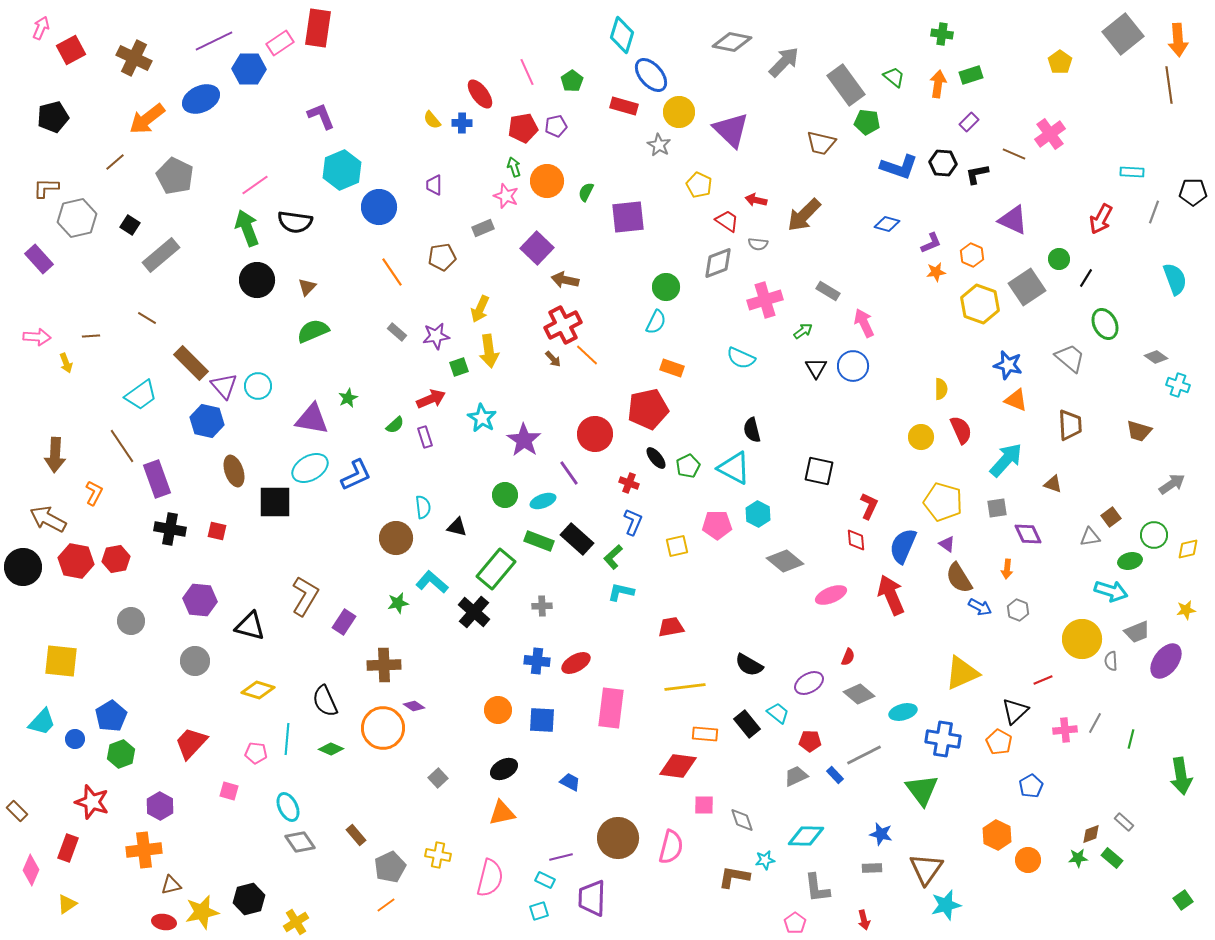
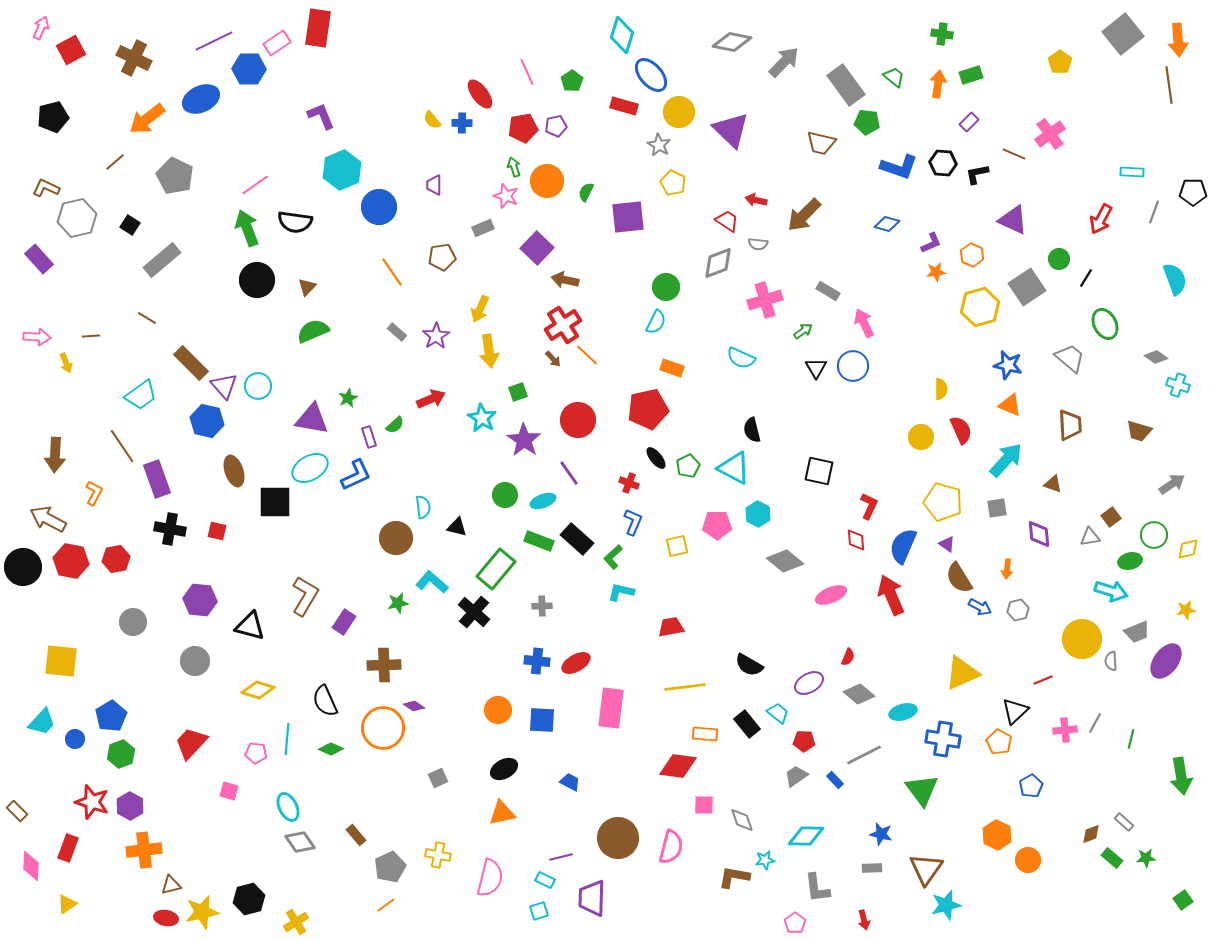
pink rectangle at (280, 43): moved 3 px left
yellow pentagon at (699, 185): moved 26 px left, 2 px up
brown L-shape at (46, 188): rotated 24 degrees clockwise
gray rectangle at (161, 255): moved 1 px right, 5 px down
yellow hexagon at (980, 304): moved 3 px down; rotated 24 degrees clockwise
red cross at (563, 325): rotated 6 degrees counterclockwise
purple star at (436, 336): rotated 24 degrees counterclockwise
green square at (459, 367): moved 59 px right, 25 px down
orange triangle at (1016, 400): moved 6 px left, 5 px down
red circle at (595, 434): moved 17 px left, 14 px up
purple rectangle at (425, 437): moved 56 px left
purple diamond at (1028, 534): moved 11 px right; rotated 20 degrees clockwise
red hexagon at (76, 561): moved 5 px left
gray hexagon at (1018, 610): rotated 25 degrees clockwise
gray circle at (131, 621): moved 2 px right, 1 px down
red pentagon at (810, 741): moved 6 px left
blue rectangle at (835, 775): moved 5 px down
gray trapezoid at (796, 776): rotated 10 degrees counterclockwise
gray square at (438, 778): rotated 18 degrees clockwise
purple hexagon at (160, 806): moved 30 px left
green star at (1078, 858): moved 68 px right
pink diamond at (31, 870): moved 4 px up; rotated 20 degrees counterclockwise
red ellipse at (164, 922): moved 2 px right, 4 px up
